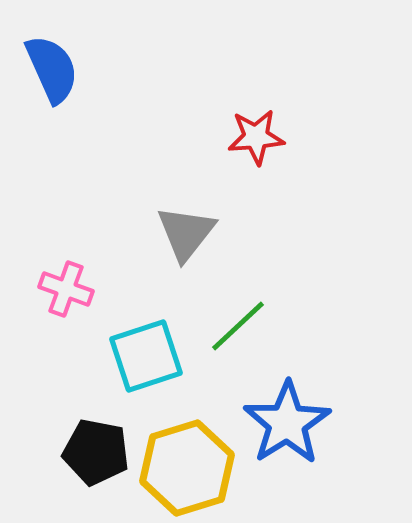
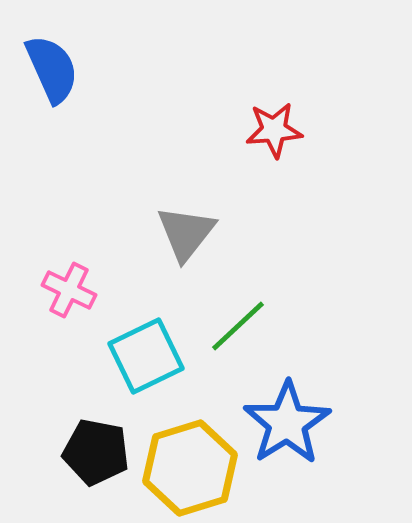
red star: moved 18 px right, 7 px up
pink cross: moved 3 px right, 1 px down; rotated 6 degrees clockwise
cyan square: rotated 8 degrees counterclockwise
yellow hexagon: moved 3 px right
